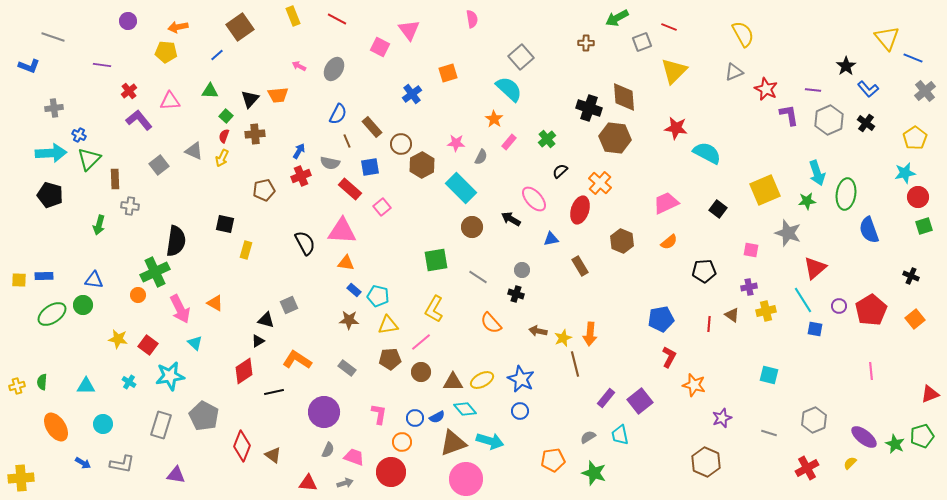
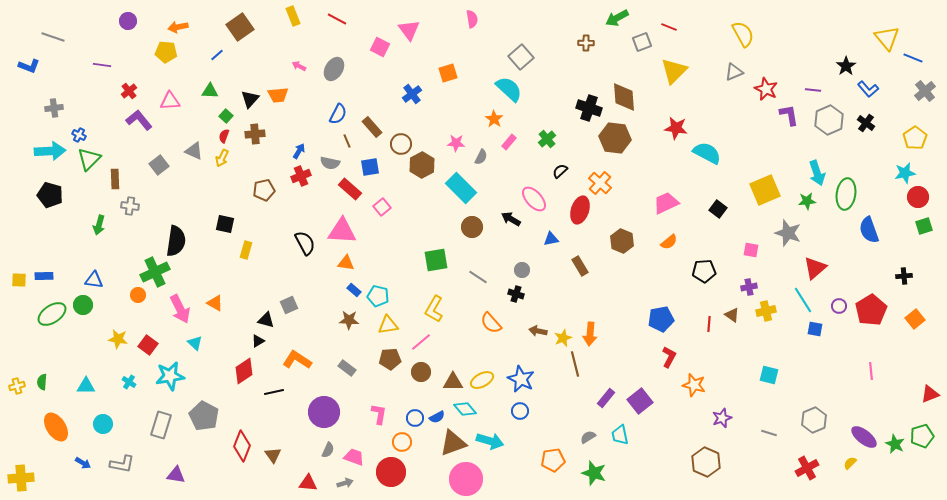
cyan arrow at (51, 153): moved 1 px left, 2 px up
black cross at (911, 276): moved 7 px left; rotated 28 degrees counterclockwise
brown triangle at (273, 455): rotated 18 degrees clockwise
